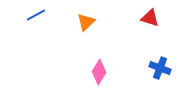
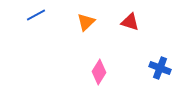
red triangle: moved 20 px left, 4 px down
